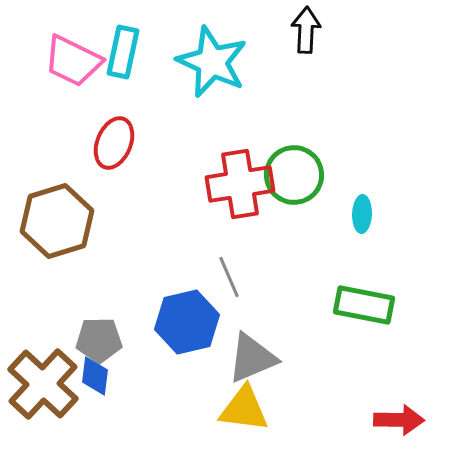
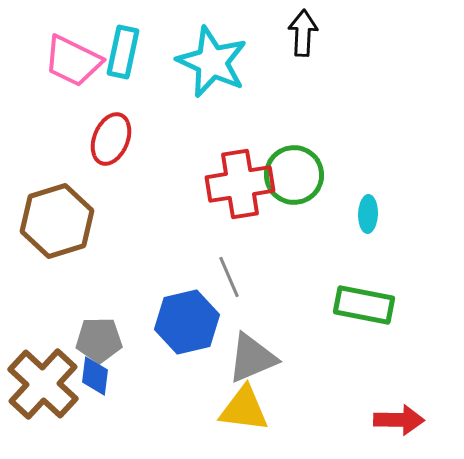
black arrow: moved 3 px left, 3 px down
red ellipse: moved 3 px left, 4 px up
cyan ellipse: moved 6 px right
